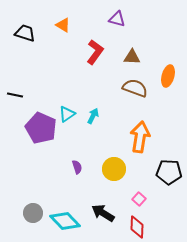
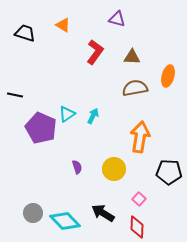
brown semicircle: rotated 30 degrees counterclockwise
